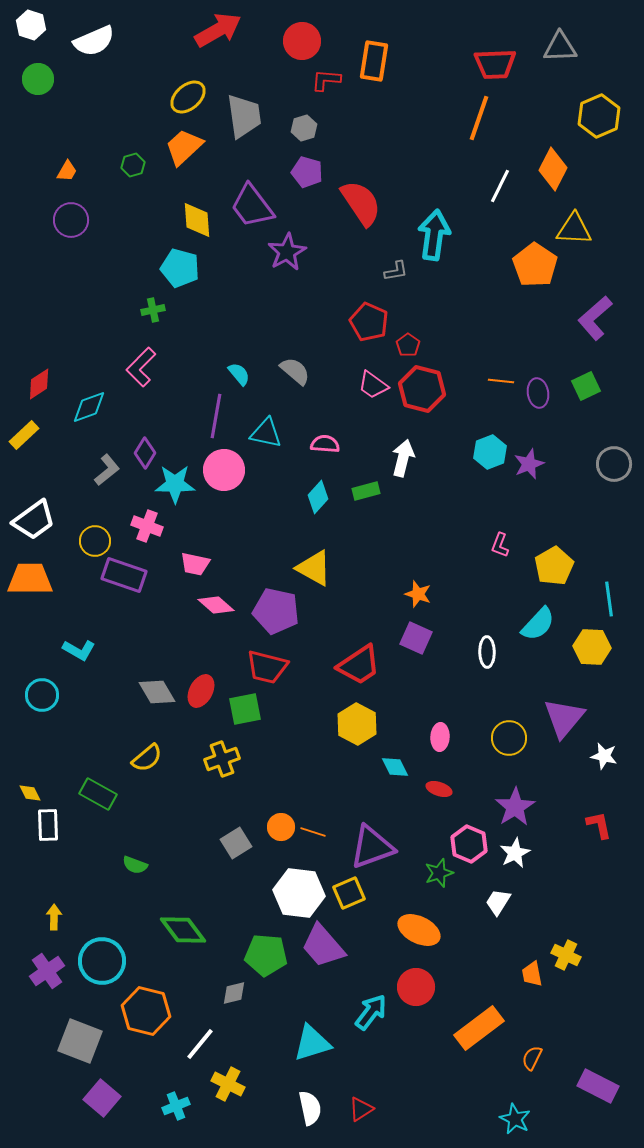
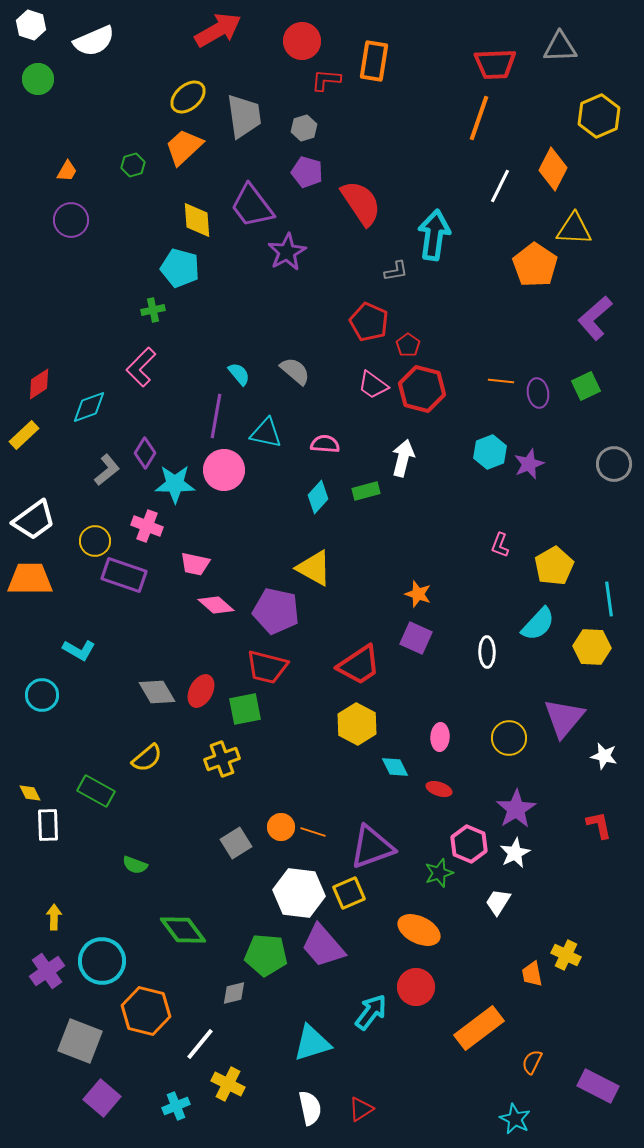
green rectangle at (98, 794): moved 2 px left, 3 px up
purple star at (515, 807): moved 1 px right, 2 px down
orange semicircle at (532, 1058): moved 4 px down
